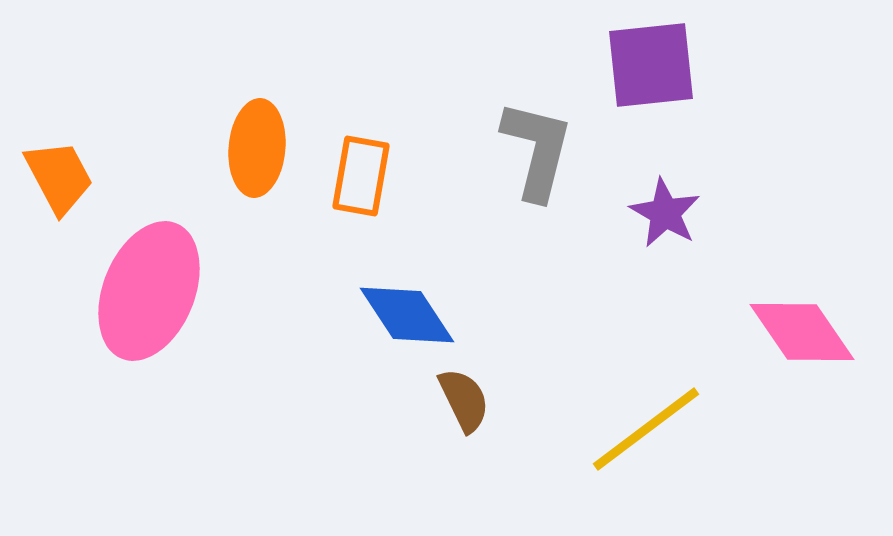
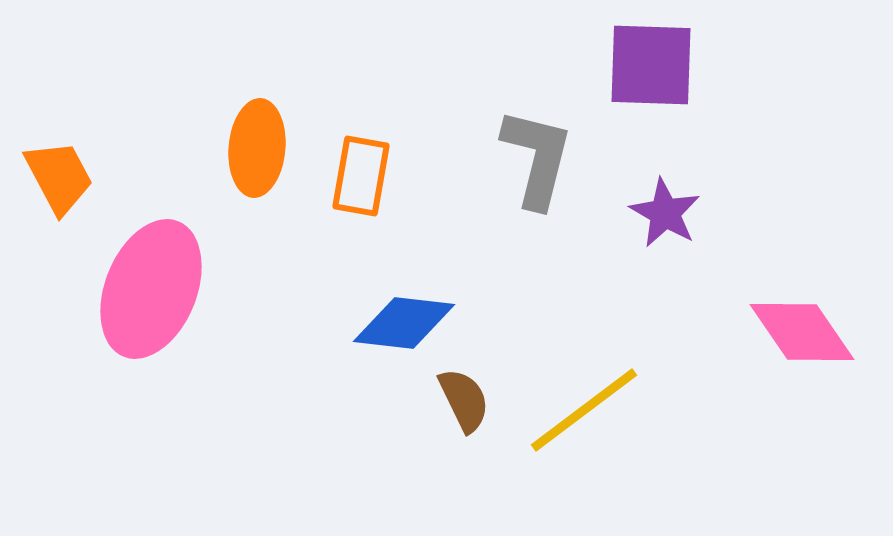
purple square: rotated 8 degrees clockwise
gray L-shape: moved 8 px down
pink ellipse: moved 2 px right, 2 px up
blue diamond: moved 3 px left, 8 px down; rotated 50 degrees counterclockwise
yellow line: moved 62 px left, 19 px up
